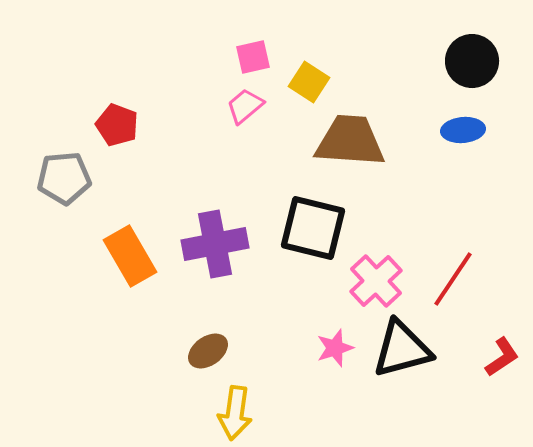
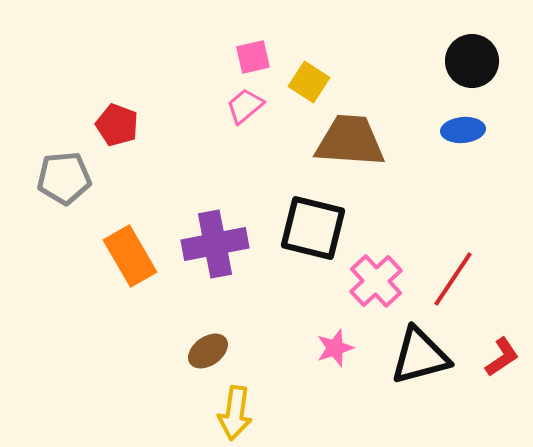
black triangle: moved 18 px right, 7 px down
